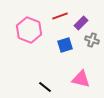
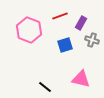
purple rectangle: rotated 16 degrees counterclockwise
